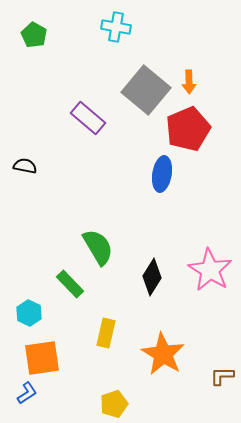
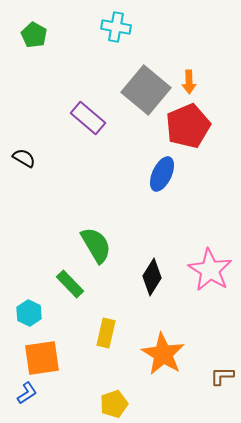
red pentagon: moved 3 px up
black semicircle: moved 1 px left, 8 px up; rotated 20 degrees clockwise
blue ellipse: rotated 16 degrees clockwise
green semicircle: moved 2 px left, 2 px up
